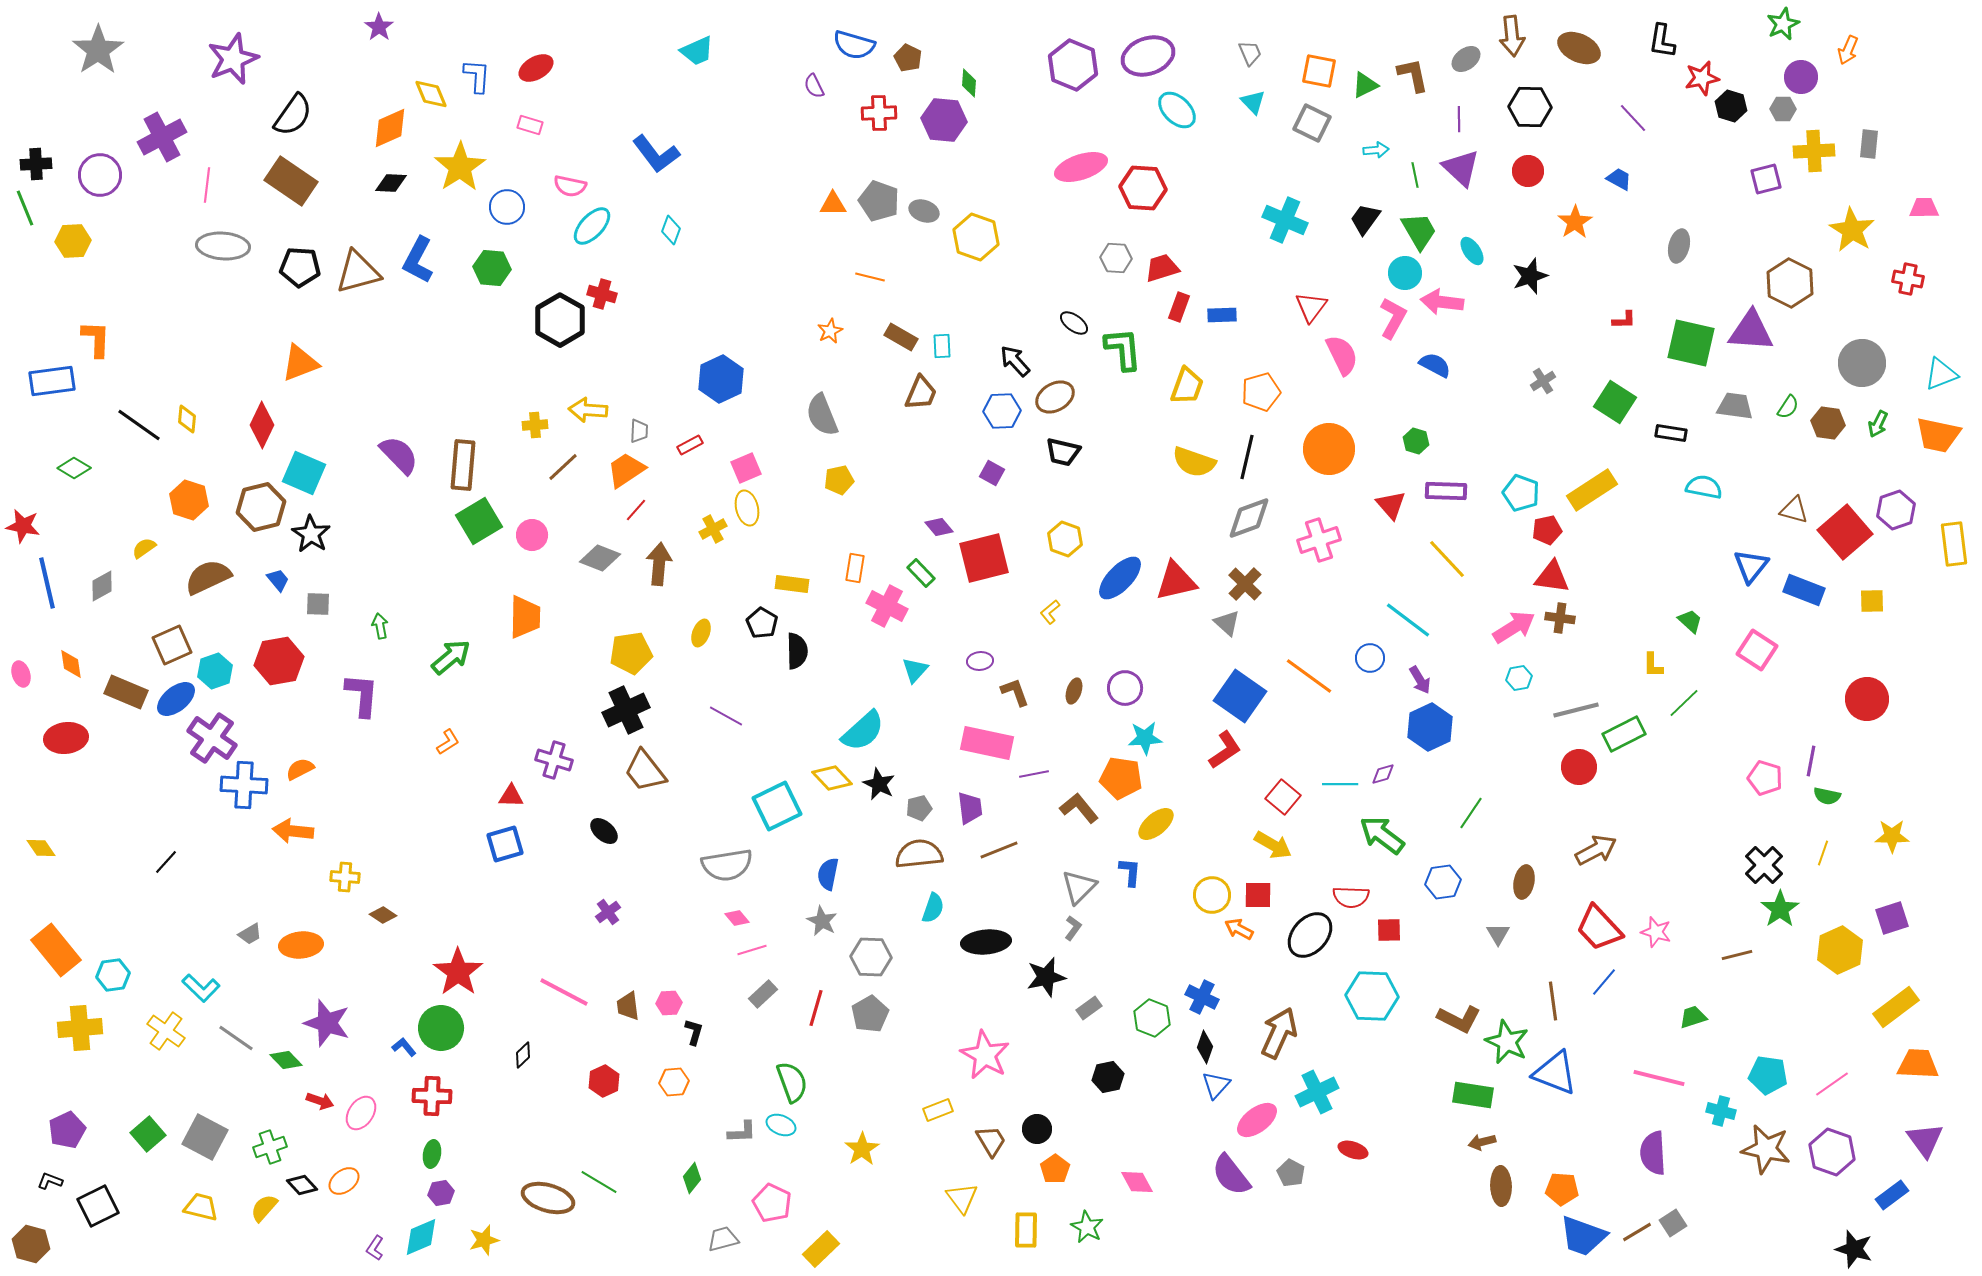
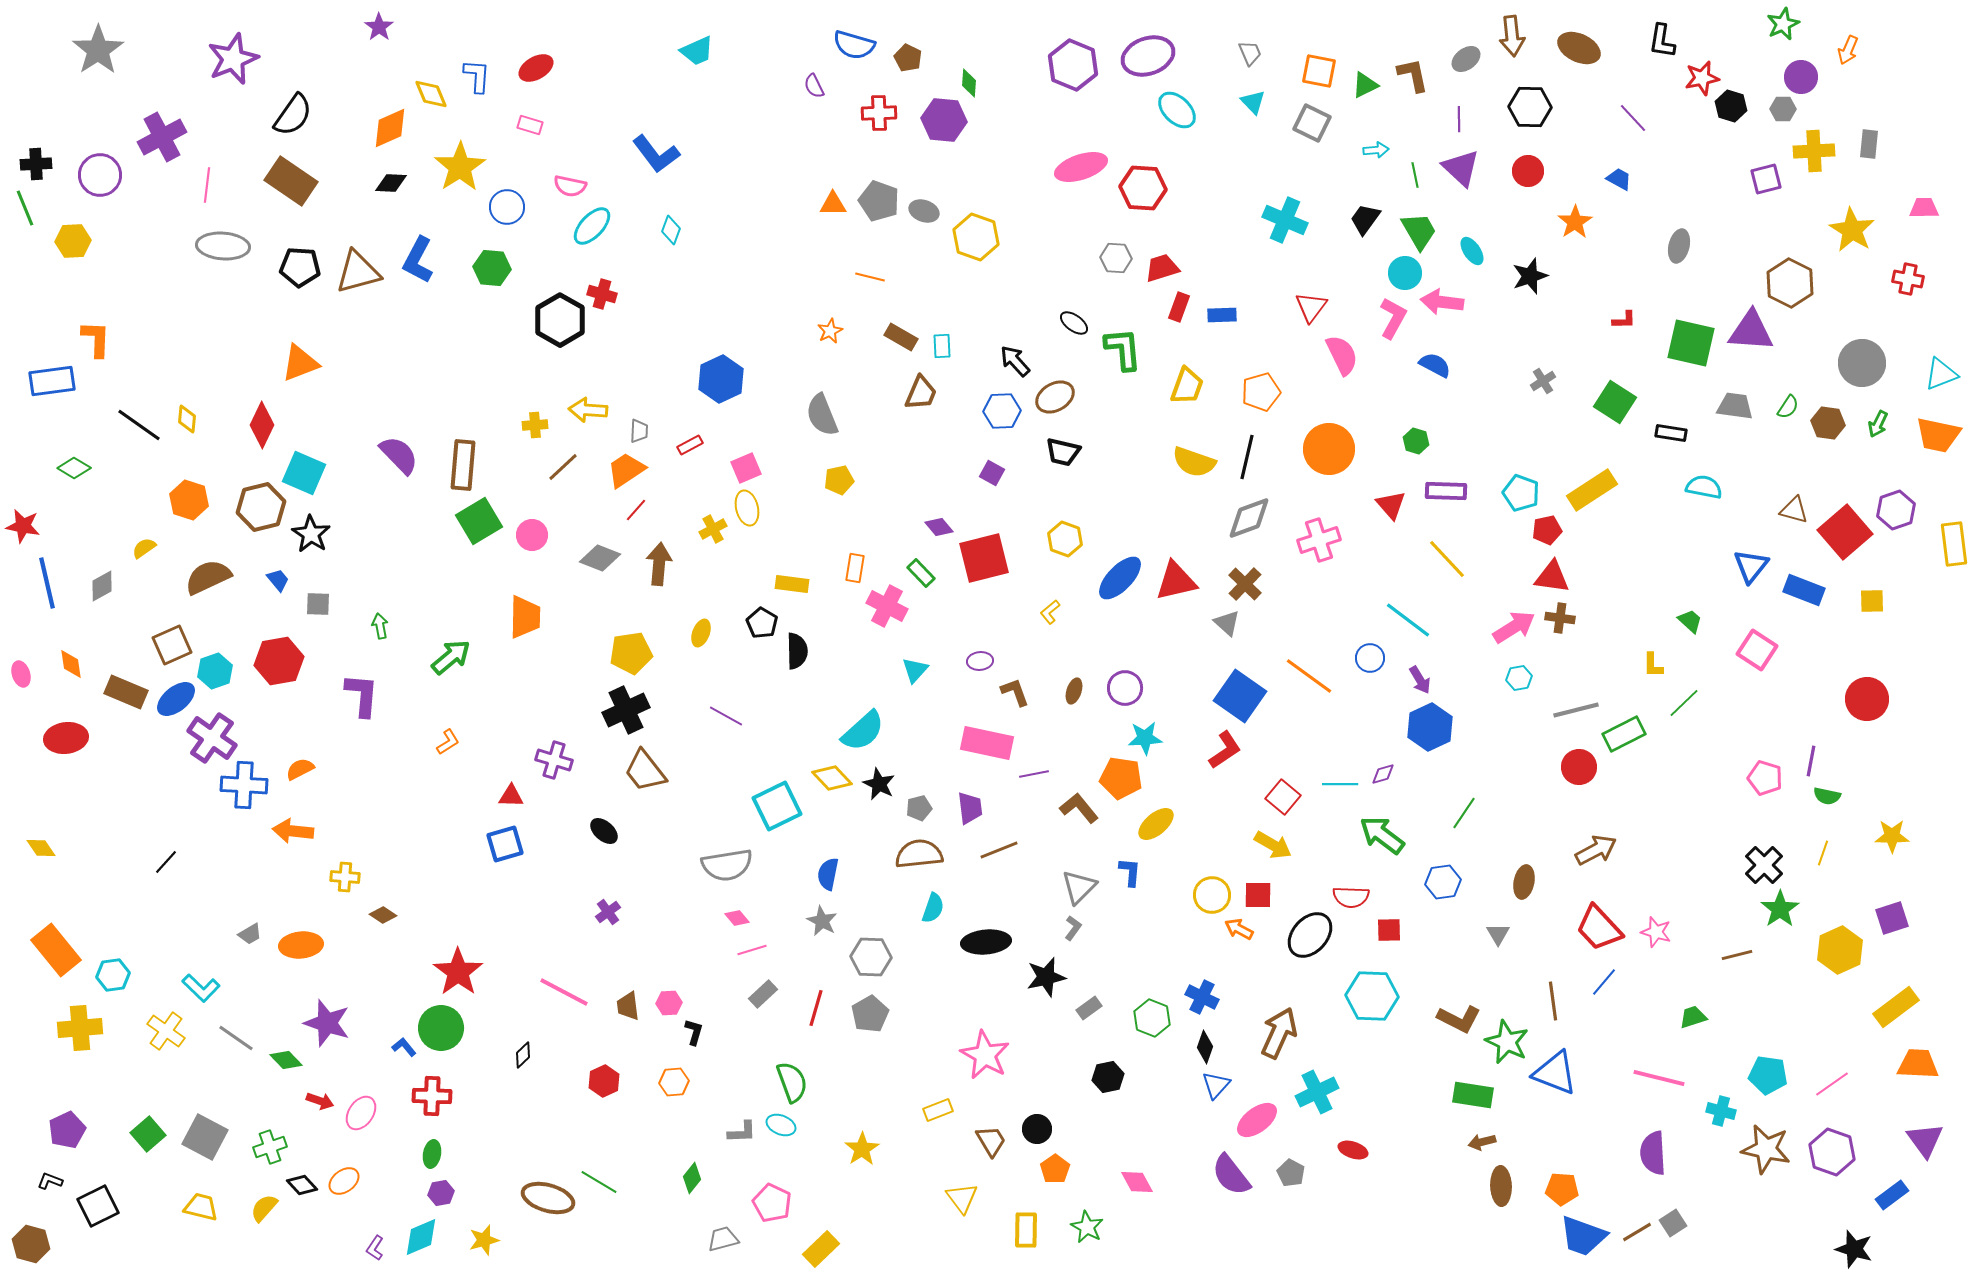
green line at (1471, 813): moved 7 px left
